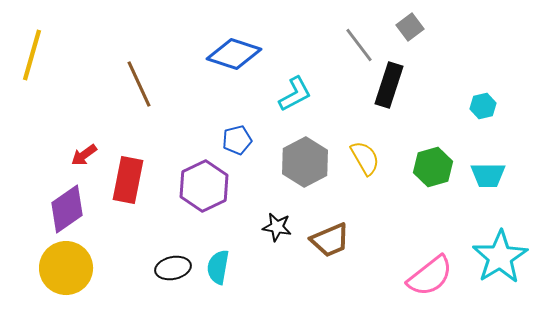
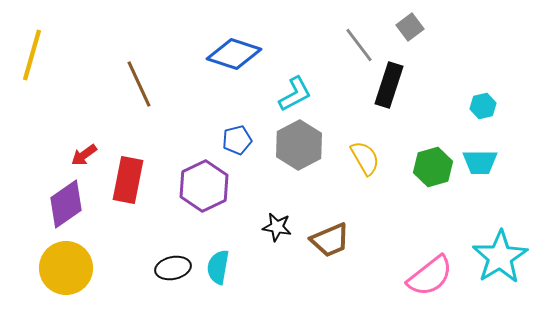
gray hexagon: moved 6 px left, 17 px up
cyan trapezoid: moved 8 px left, 13 px up
purple diamond: moved 1 px left, 5 px up
